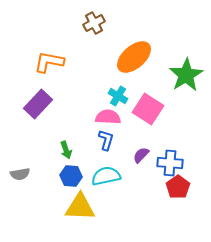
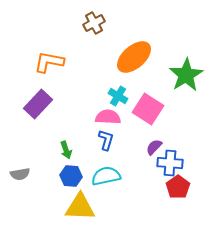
purple semicircle: moved 13 px right, 8 px up
